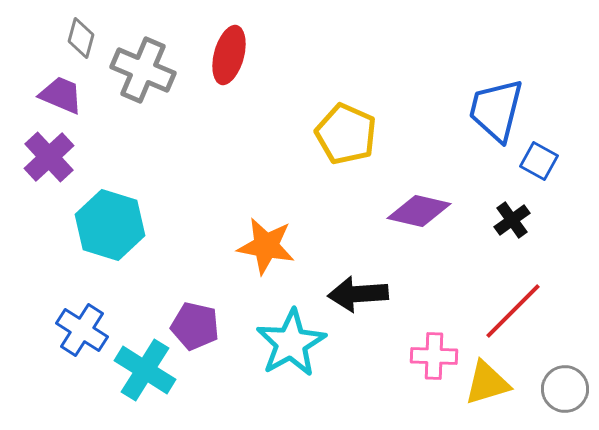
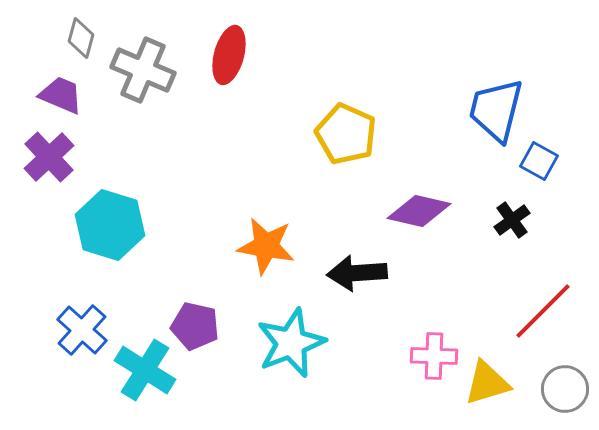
black arrow: moved 1 px left, 21 px up
red line: moved 30 px right
blue cross: rotated 9 degrees clockwise
cyan star: rotated 8 degrees clockwise
